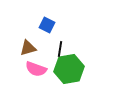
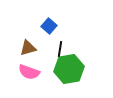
blue square: moved 2 px right, 1 px down; rotated 14 degrees clockwise
pink semicircle: moved 7 px left, 3 px down
